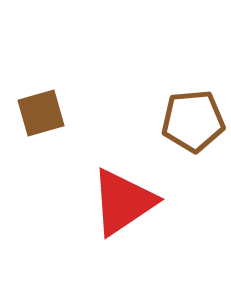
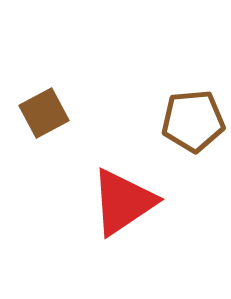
brown square: moved 3 px right; rotated 12 degrees counterclockwise
